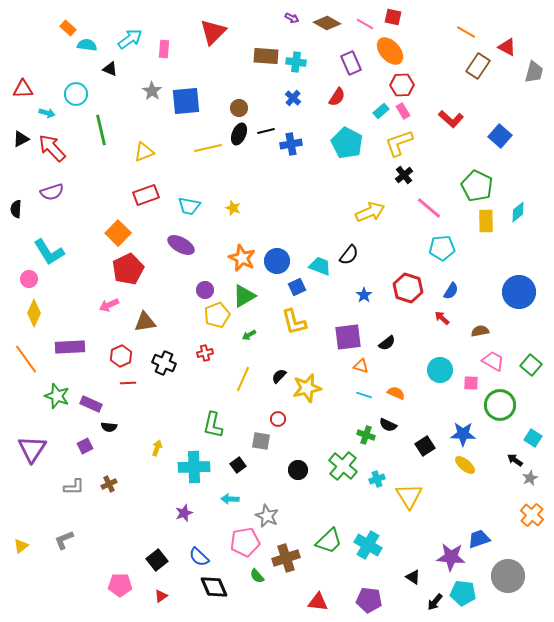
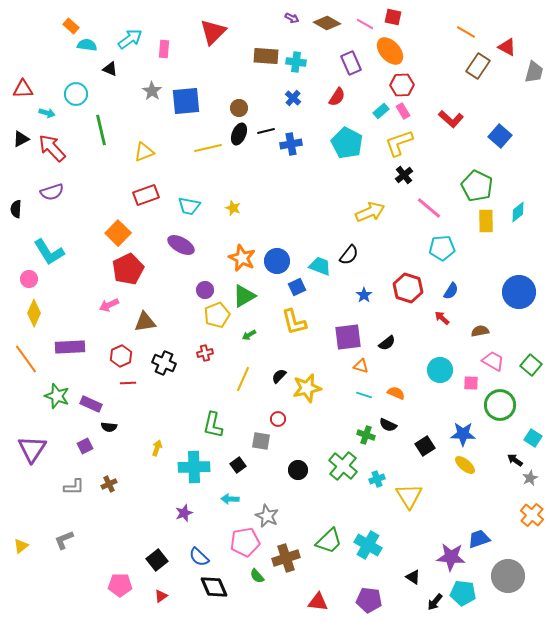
orange rectangle at (68, 28): moved 3 px right, 2 px up
